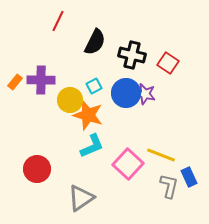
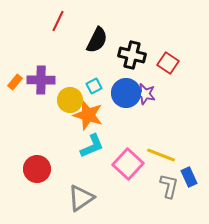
black semicircle: moved 2 px right, 2 px up
